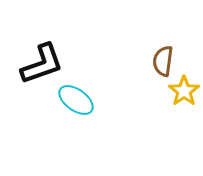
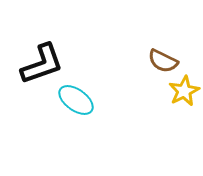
brown semicircle: rotated 72 degrees counterclockwise
yellow star: rotated 8 degrees clockwise
